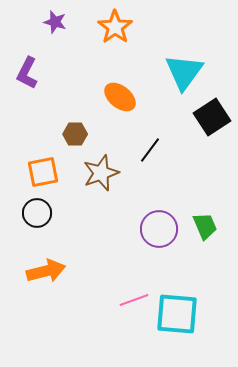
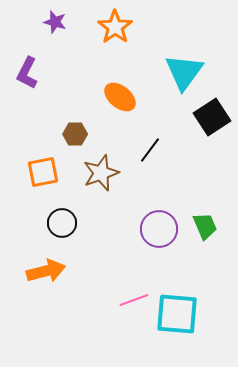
black circle: moved 25 px right, 10 px down
